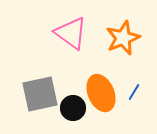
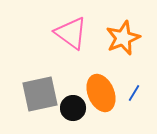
blue line: moved 1 px down
